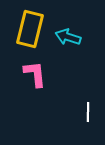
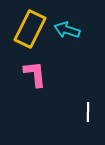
yellow rectangle: rotated 12 degrees clockwise
cyan arrow: moved 1 px left, 7 px up
